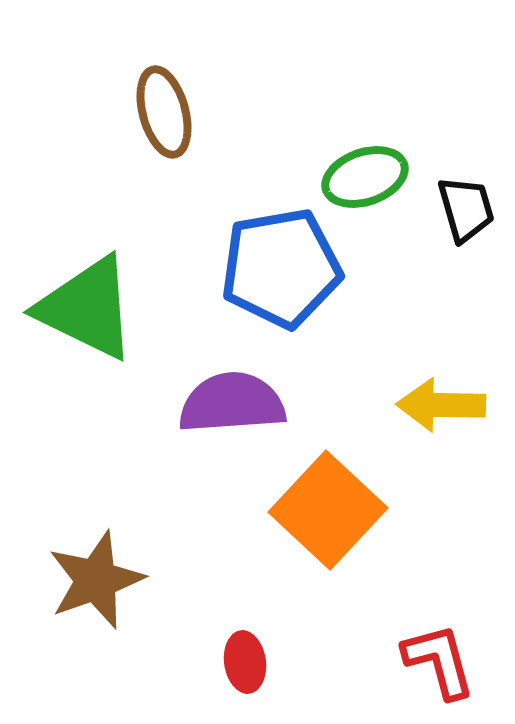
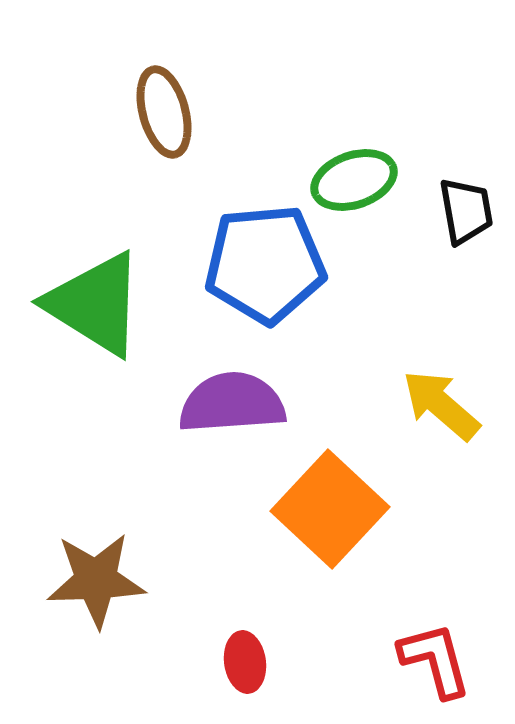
green ellipse: moved 11 px left, 3 px down
black trapezoid: moved 2 px down; rotated 6 degrees clockwise
blue pentagon: moved 16 px left, 4 px up; rotated 5 degrees clockwise
green triangle: moved 8 px right, 4 px up; rotated 6 degrees clockwise
yellow arrow: rotated 40 degrees clockwise
orange square: moved 2 px right, 1 px up
brown star: rotated 18 degrees clockwise
red L-shape: moved 4 px left, 1 px up
